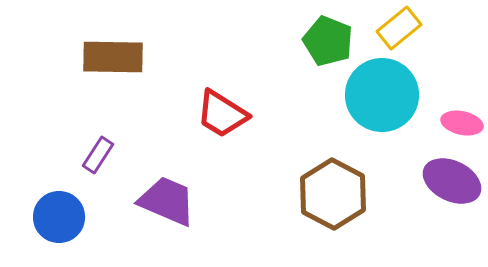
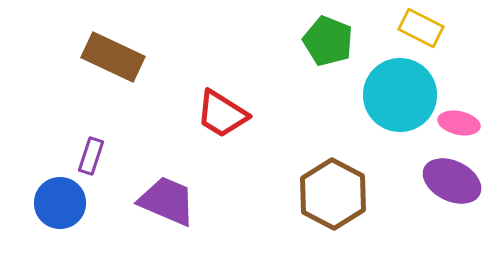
yellow rectangle: moved 22 px right; rotated 66 degrees clockwise
brown rectangle: rotated 24 degrees clockwise
cyan circle: moved 18 px right
pink ellipse: moved 3 px left
purple rectangle: moved 7 px left, 1 px down; rotated 15 degrees counterclockwise
blue circle: moved 1 px right, 14 px up
